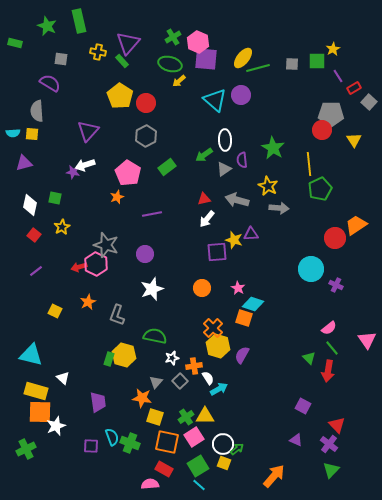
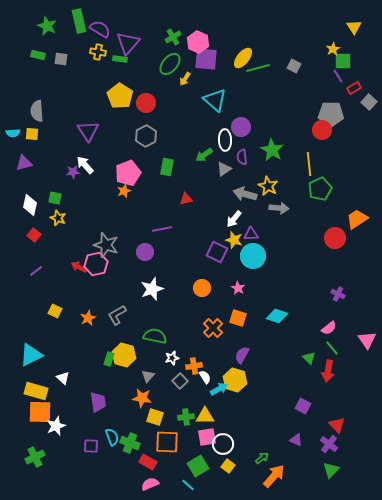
green rectangle at (15, 43): moved 23 px right, 12 px down
green rectangle at (122, 61): moved 2 px left, 2 px up; rotated 40 degrees counterclockwise
green square at (317, 61): moved 26 px right
green ellipse at (170, 64): rotated 65 degrees counterclockwise
gray square at (292, 64): moved 2 px right, 2 px down; rotated 24 degrees clockwise
yellow arrow at (179, 81): moved 6 px right, 2 px up; rotated 16 degrees counterclockwise
purple semicircle at (50, 83): moved 50 px right, 54 px up
purple circle at (241, 95): moved 32 px down
purple triangle at (88, 131): rotated 15 degrees counterclockwise
yellow triangle at (354, 140): moved 113 px up
green star at (273, 148): moved 1 px left, 2 px down
purple semicircle at (242, 160): moved 3 px up
white arrow at (85, 165): rotated 66 degrees clockwise
green rectangle at (167, 167): rotated 42 degrees counterclockwise
purple star at (73, 172): rotated 16 degrees counterclockwise
pink pentagon at (128, 173): rotated 20 degrees clockwise
orange star at (117, 197): moved 7 px right, 6 px up
red triangle at (204, 199): moved 18 px left
gray arrow at (237, 200): moved 8 px right, 6 px up
purple line at (152, 214): moved 10 px right, 15 px down
white arrow at (207, 219): moved 27 px right
orange trapezoid at (356, 225): moved 1 px right, 6 px up
yellow star at (62, 227): moved 4 px left, 9 px up; rotated 21 degrees counterclockwise
purple square at (217, 252): rotated 30 degrees clockwise
purple circle at (145, 254): moved 2 px up
pink hexagon at (96, 264): rotated 20 degrees clockwise
red arrow at (79, 267): rotated 42 degrees clockwise
cyan circle at (311, 269): moved 58 px left, 13 px up
purple cross at (336, 285): moved 2 px right, 9 px down
orange star at (88, 302): moved 16 px down
cyan diamond at (253, 304): moved 24 px right, 12 px down
gray L-shape at (117, 315): rotated 40 degrees clockwise
orange square at (244, 318): moved 6 px left
yellow hexagon at (218, 346): moved 17 px right, 34 px down
cyan triangle at (31, 355): rotated 40 degrees counterclockwise
white semicircle at (208, 378): moved 3 px left, 1 px up
gray triangle at (156, 382): moved 8 px left, 6 px up
green cross at (186, 417): rotated 28 degrees clockwise
pink square at (194, 437): moved 13 px right; rotated 24 degrees clockwise
orange square at (167, 442): rotated 10 degrees counterclockwise
green cross at (26, 449): moved 9 px right, 8 px down
green arrow at (237, 449): moved 25 px right, 9 px down
yellow square at (224, 463): moved 4 px right, 3 px down; rotated 16 degrees clockwise
red rectangle at (164, 469): moved 16 px left, 7 px up
pink semicircle at (150, 484): rotated 18 degrees counterclockwise
cyan line at (199, 485): moved 11 px left
